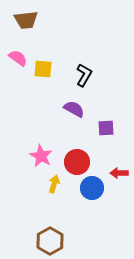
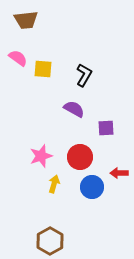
pink star: rotated 25 degrees clockwise
red circle: moved 3 px right, 5 px up
blue circle: moved 1 px up
